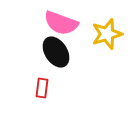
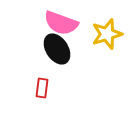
black ellipse: moved 1 px right, 3 px up
